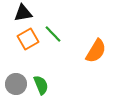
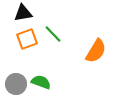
orange square: moved 1 px left; rotated 10 degrees clockwise
green semicircle: moved 3 px up; rotated 48 degrees counterclockwise
